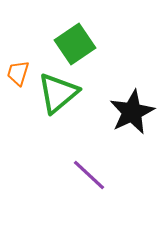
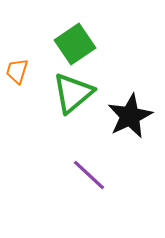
orange trapezoid: moved 1 px left, 2 px up
green triangle: moved 15 px right
black star: moved 2 px left, 4 px down
